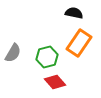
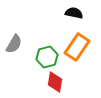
orange rectangle: moved 2 px left, 4 px down
gray semicircle: moved 1 px right, 9 px up
red diamond: rotated 50 degrees clockwise
